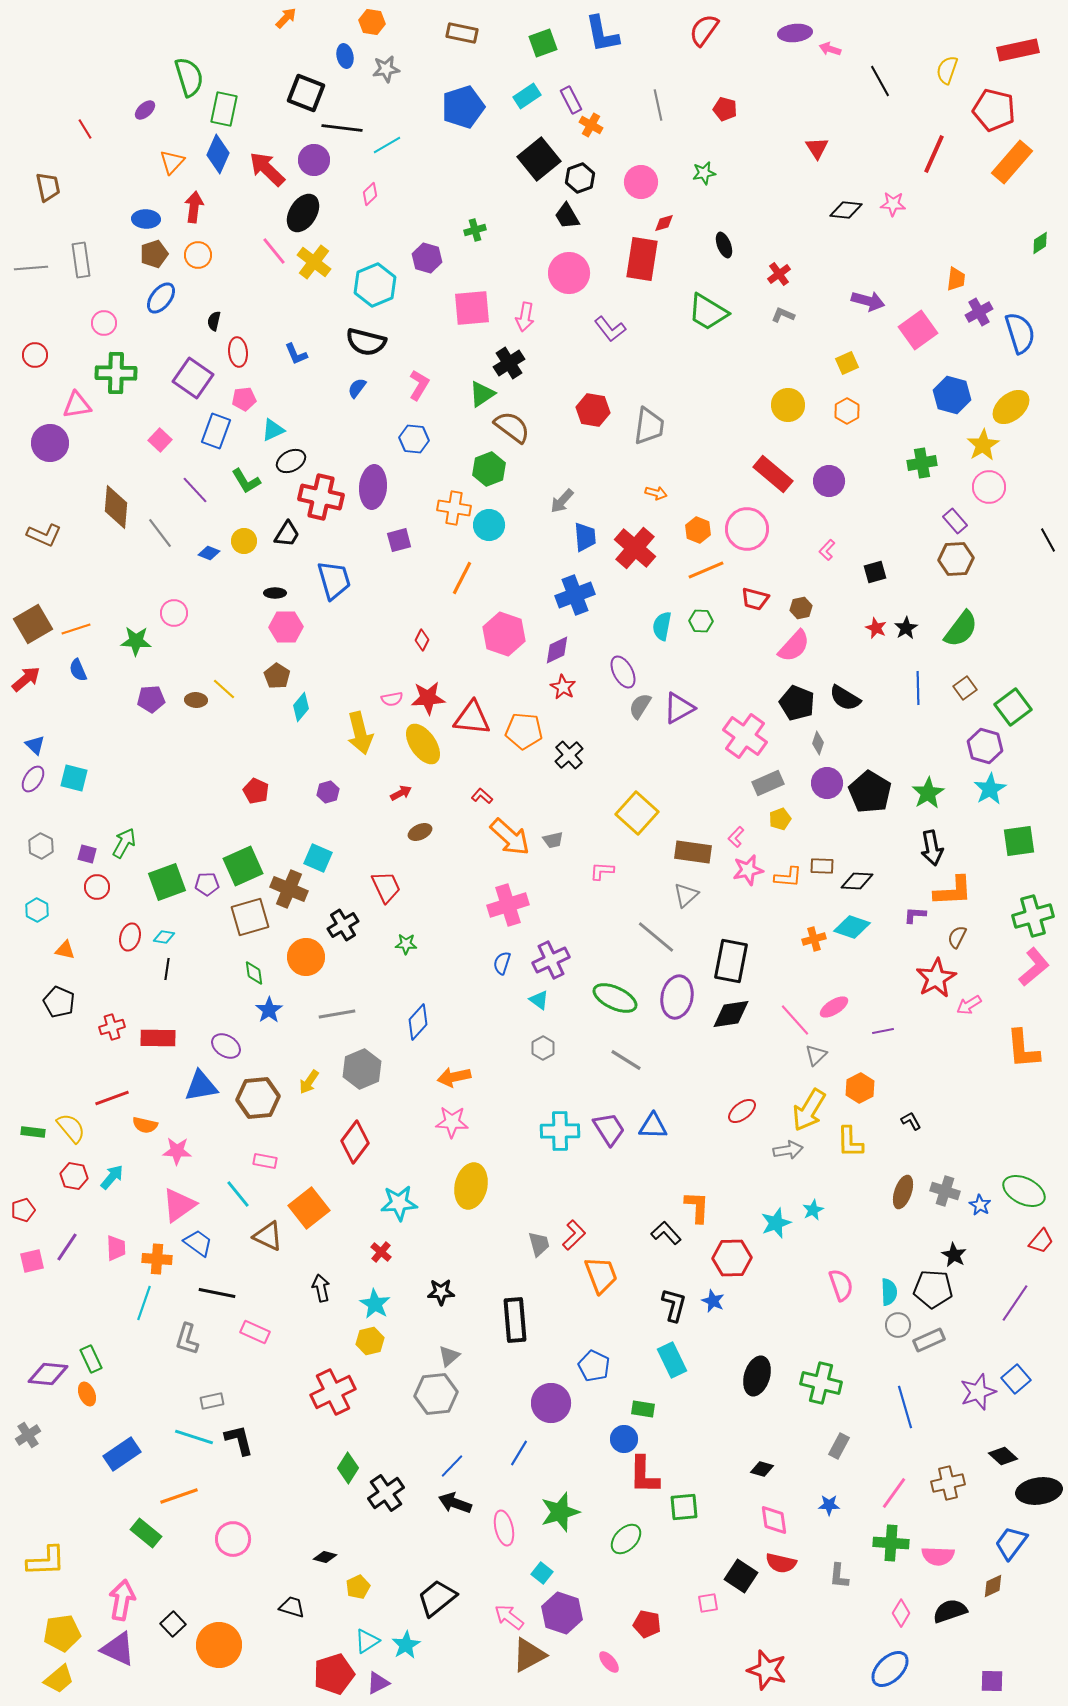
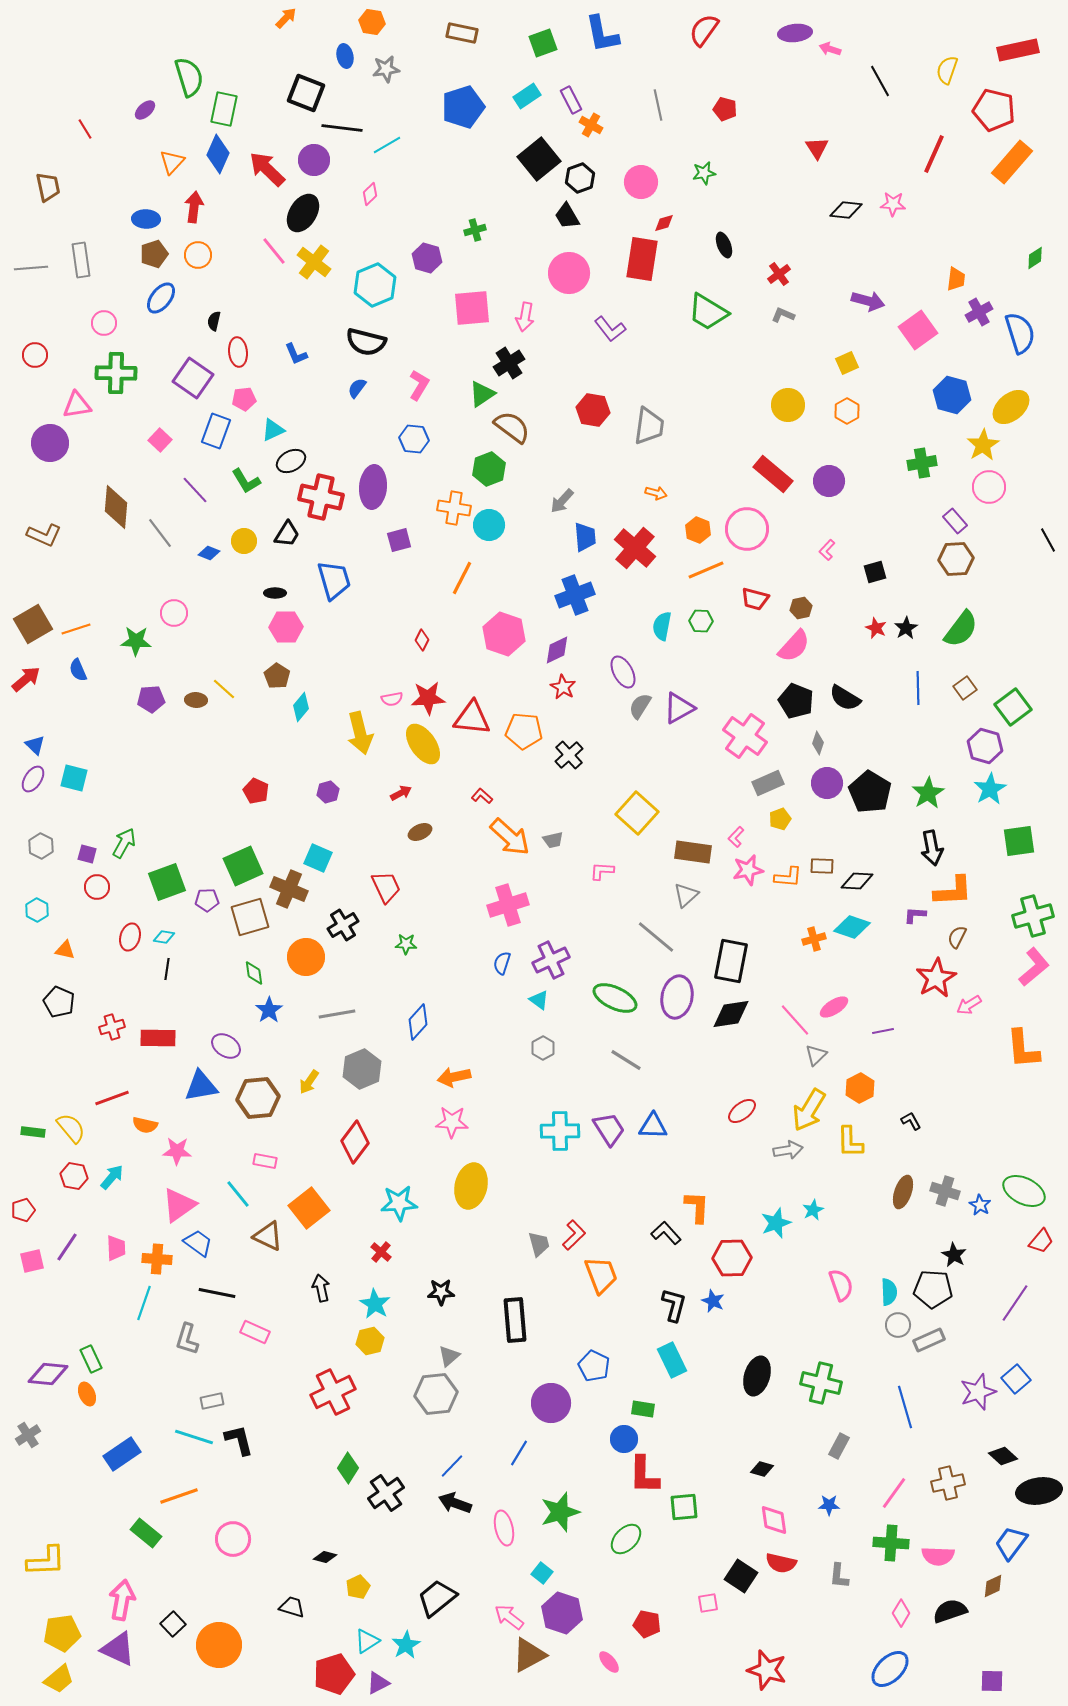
green diamond at (1040, 243): moved 5 px left, 15 px down
black pentagon at (797, 703): moved 1 px left, 2 px up
purple pentagon at (207, 884): moved 16 px down
